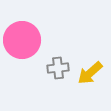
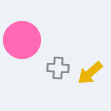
gray cross: rotated 10 degrees clockwise
